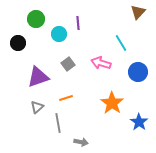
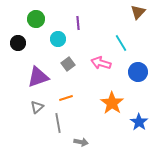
cyan circle: moved 1 px left, 5 px down
